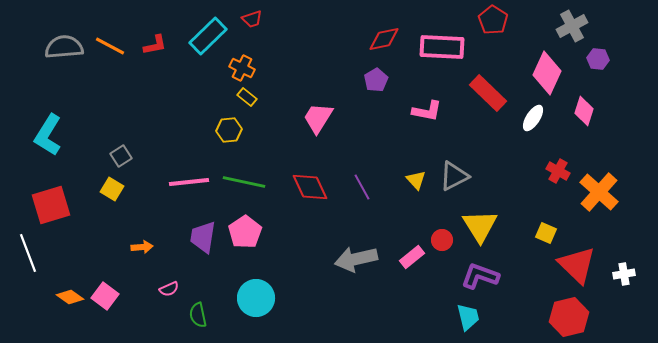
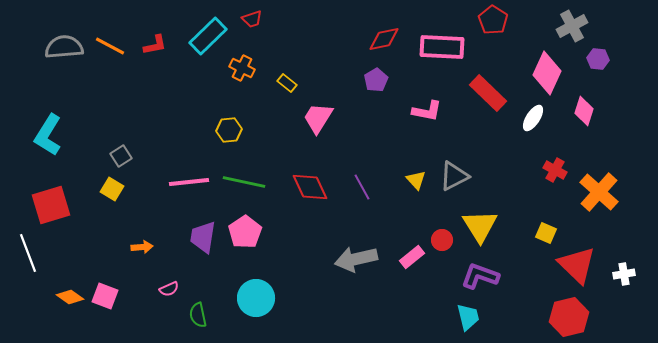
yellow rectangle at (247, 97): moved 40 px right, 14 px up
red cross at (558, 171): moved 3 px left, 1 px up
pink square at (105, 296): rotated 16 degrees counterclockwise
